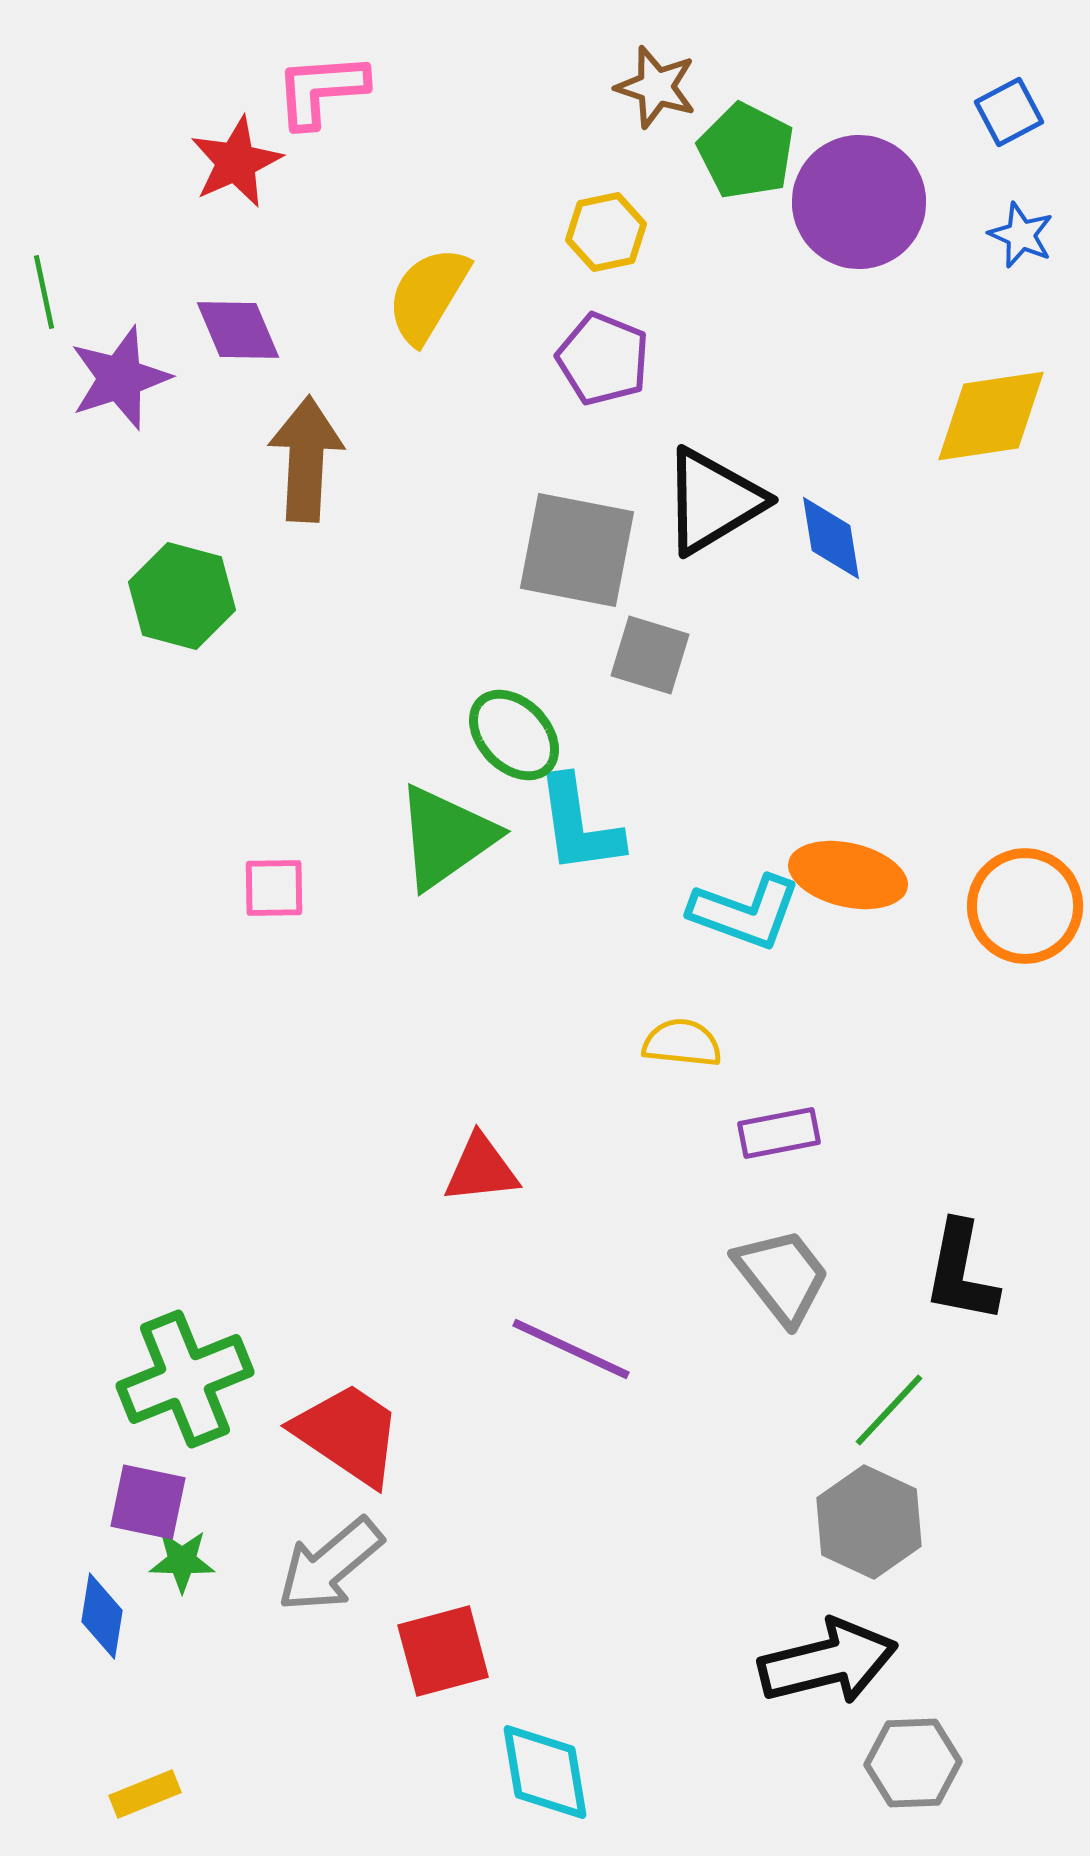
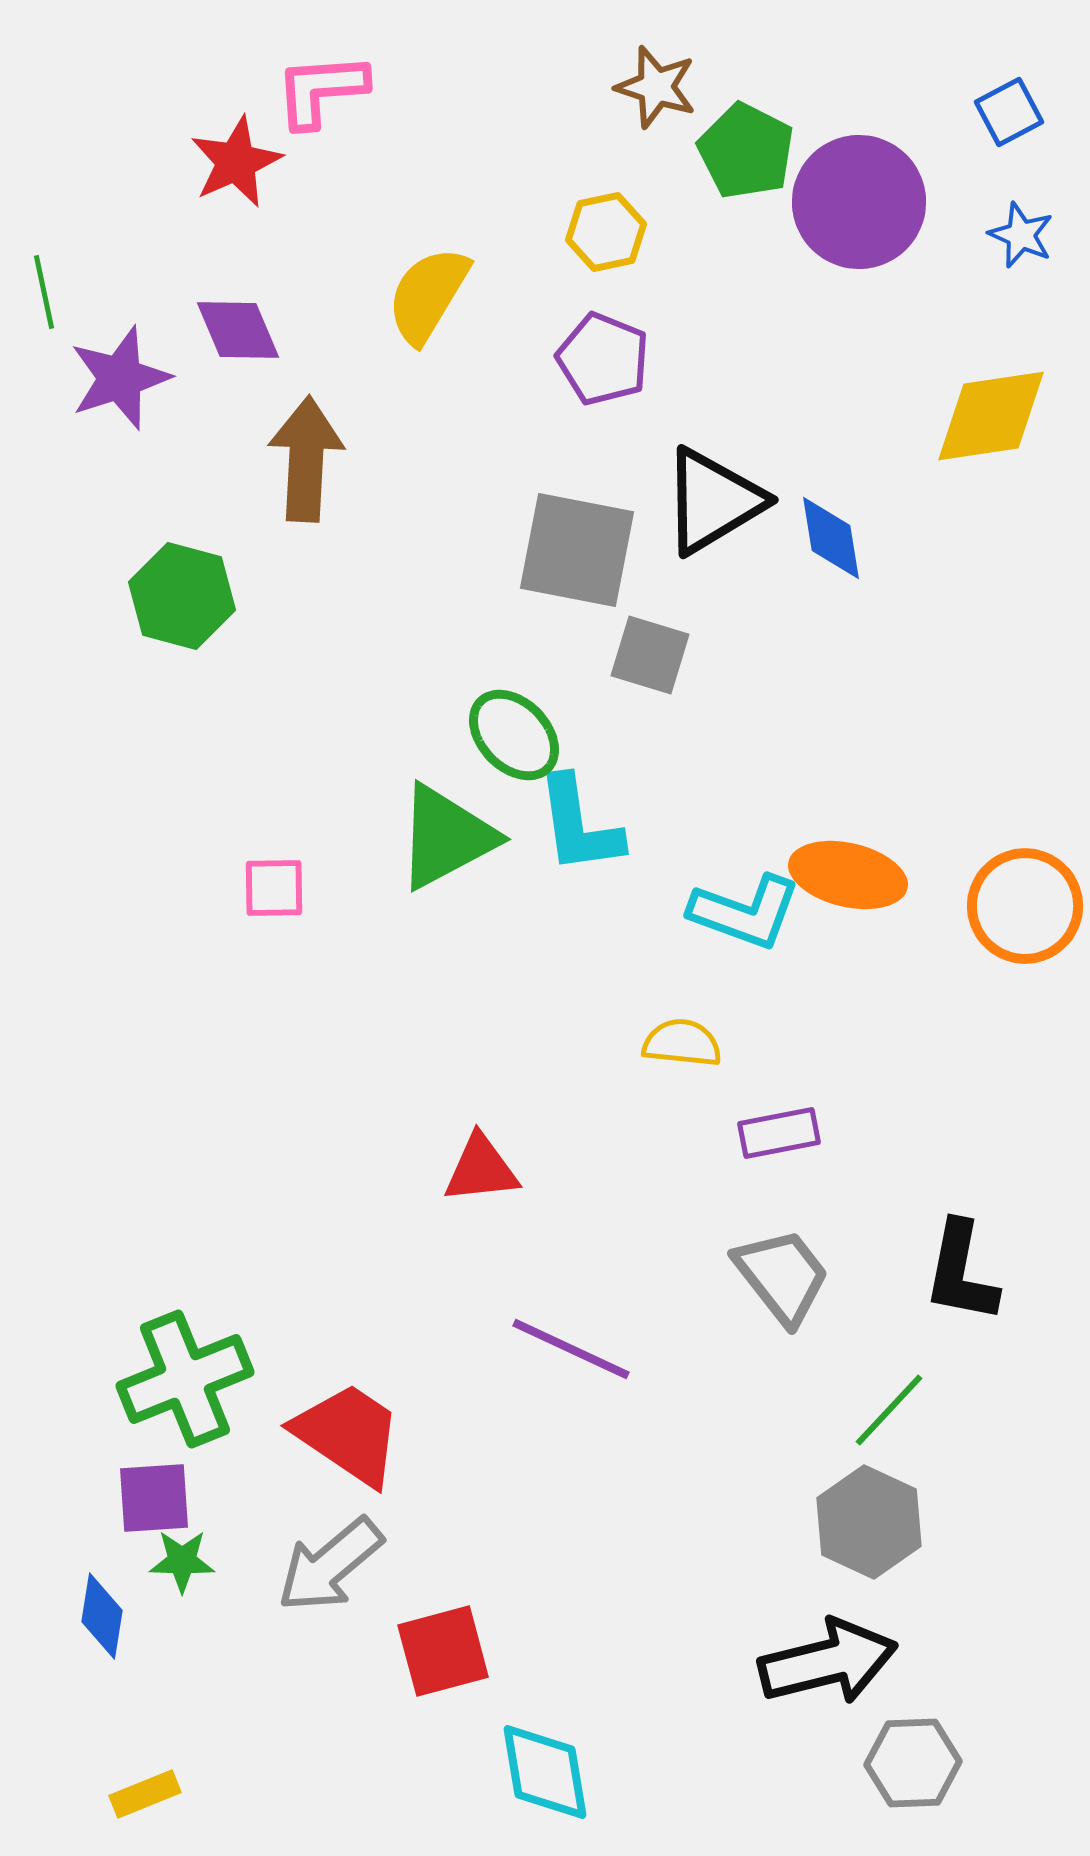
green triangle at (446, 837): rotated 7 degrees clockwise
purple square at (148, 1502): moved 6 px right, 4 px up; rotated 16 degrees counterclockwise
